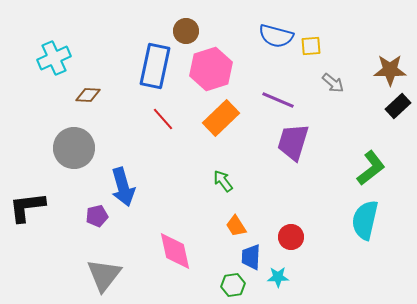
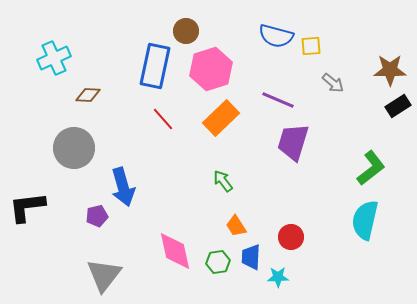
black rectangle: rotated 10 degrees clockwise
green hexagon: moved 15 px left, 23 px up
